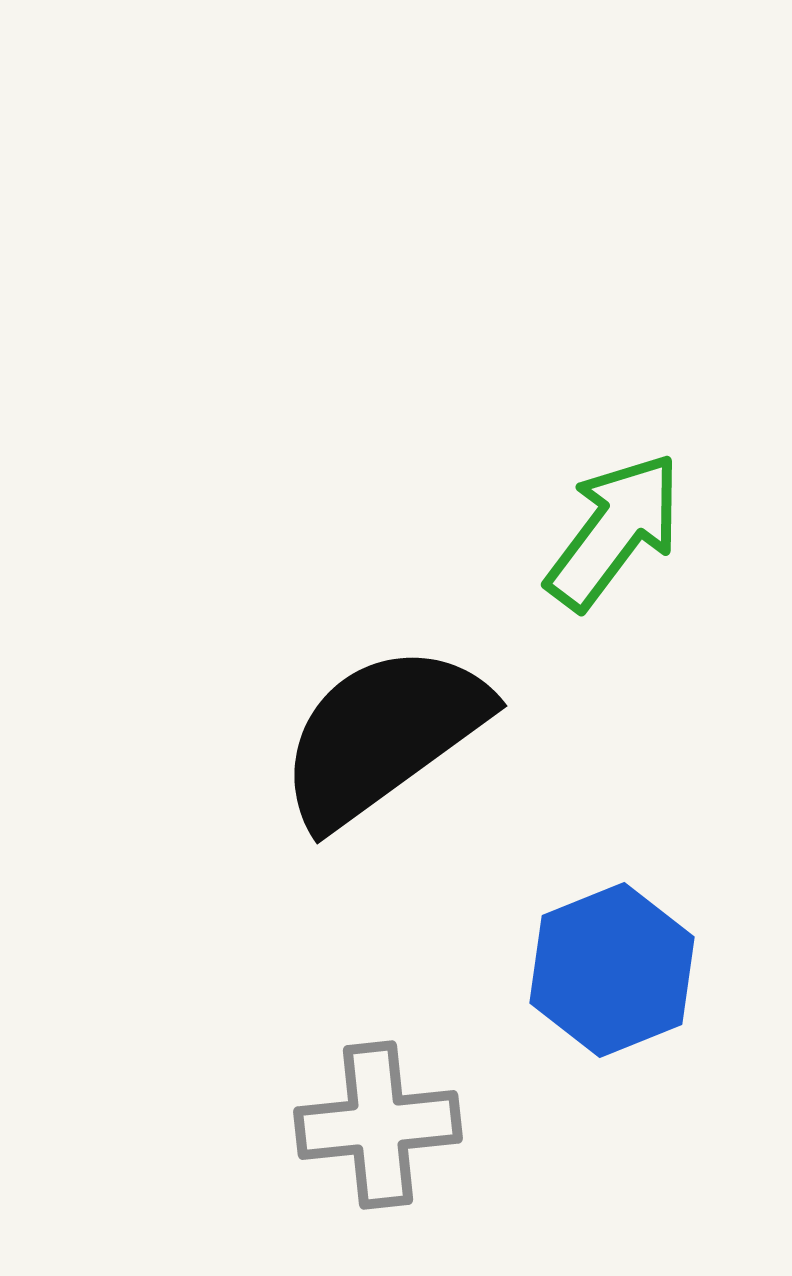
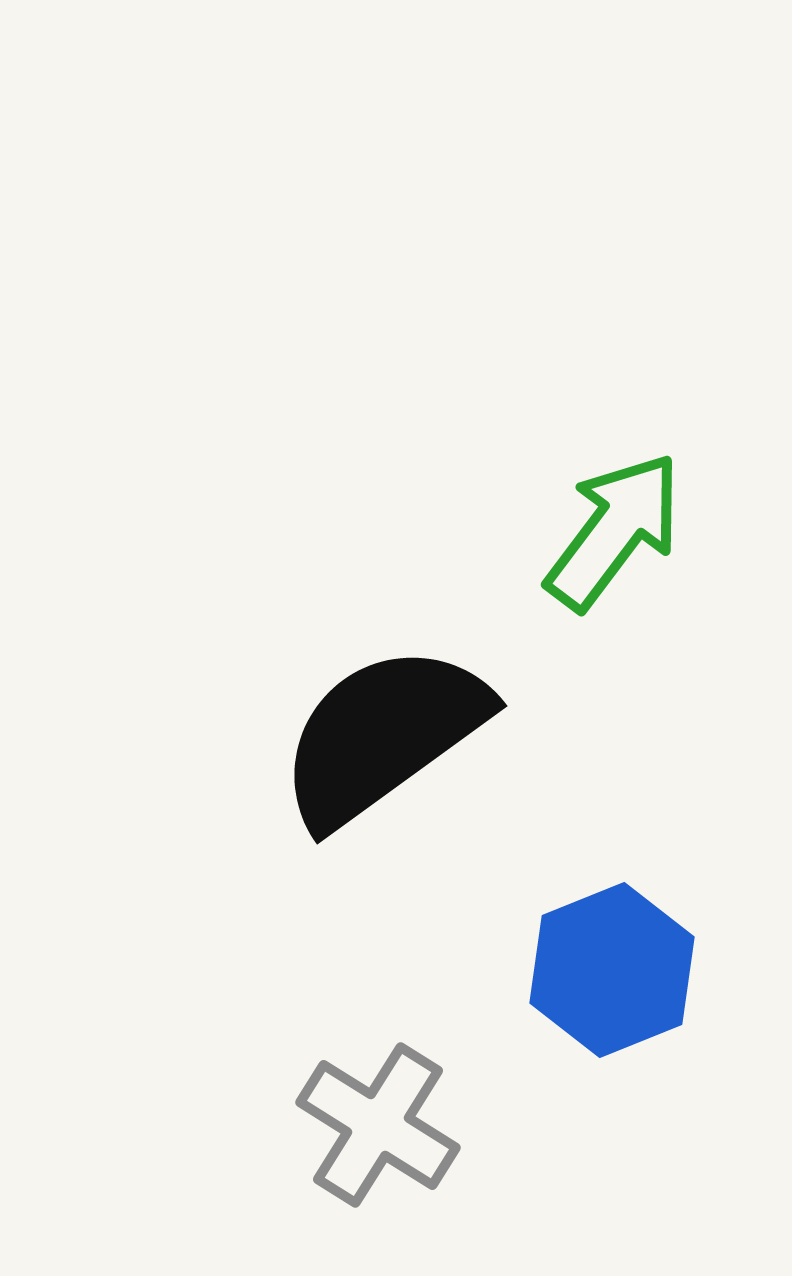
gray cross: rotated 38 degrees clockwise
